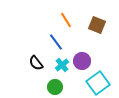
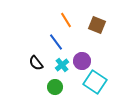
cyan square: moved 3 px left, 1 px up; rotated 20 degrees counterclockwise
